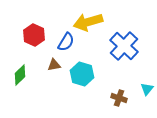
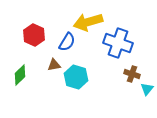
blue semicircle: moved 1 px right
blue cross: moved 6 px left, 3 px up; rotated 24 degrees counterclockwise
cyan hexagon: moved 6 px left, 3 px down
brown cross: moved 13 px right, 24 px up
